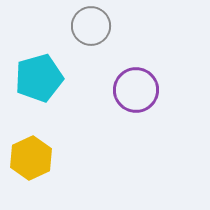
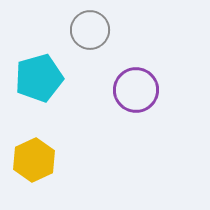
gray circle: moved 1 px left, 4 px down
yellow hexagon: moved 3 px right, 2 px down
